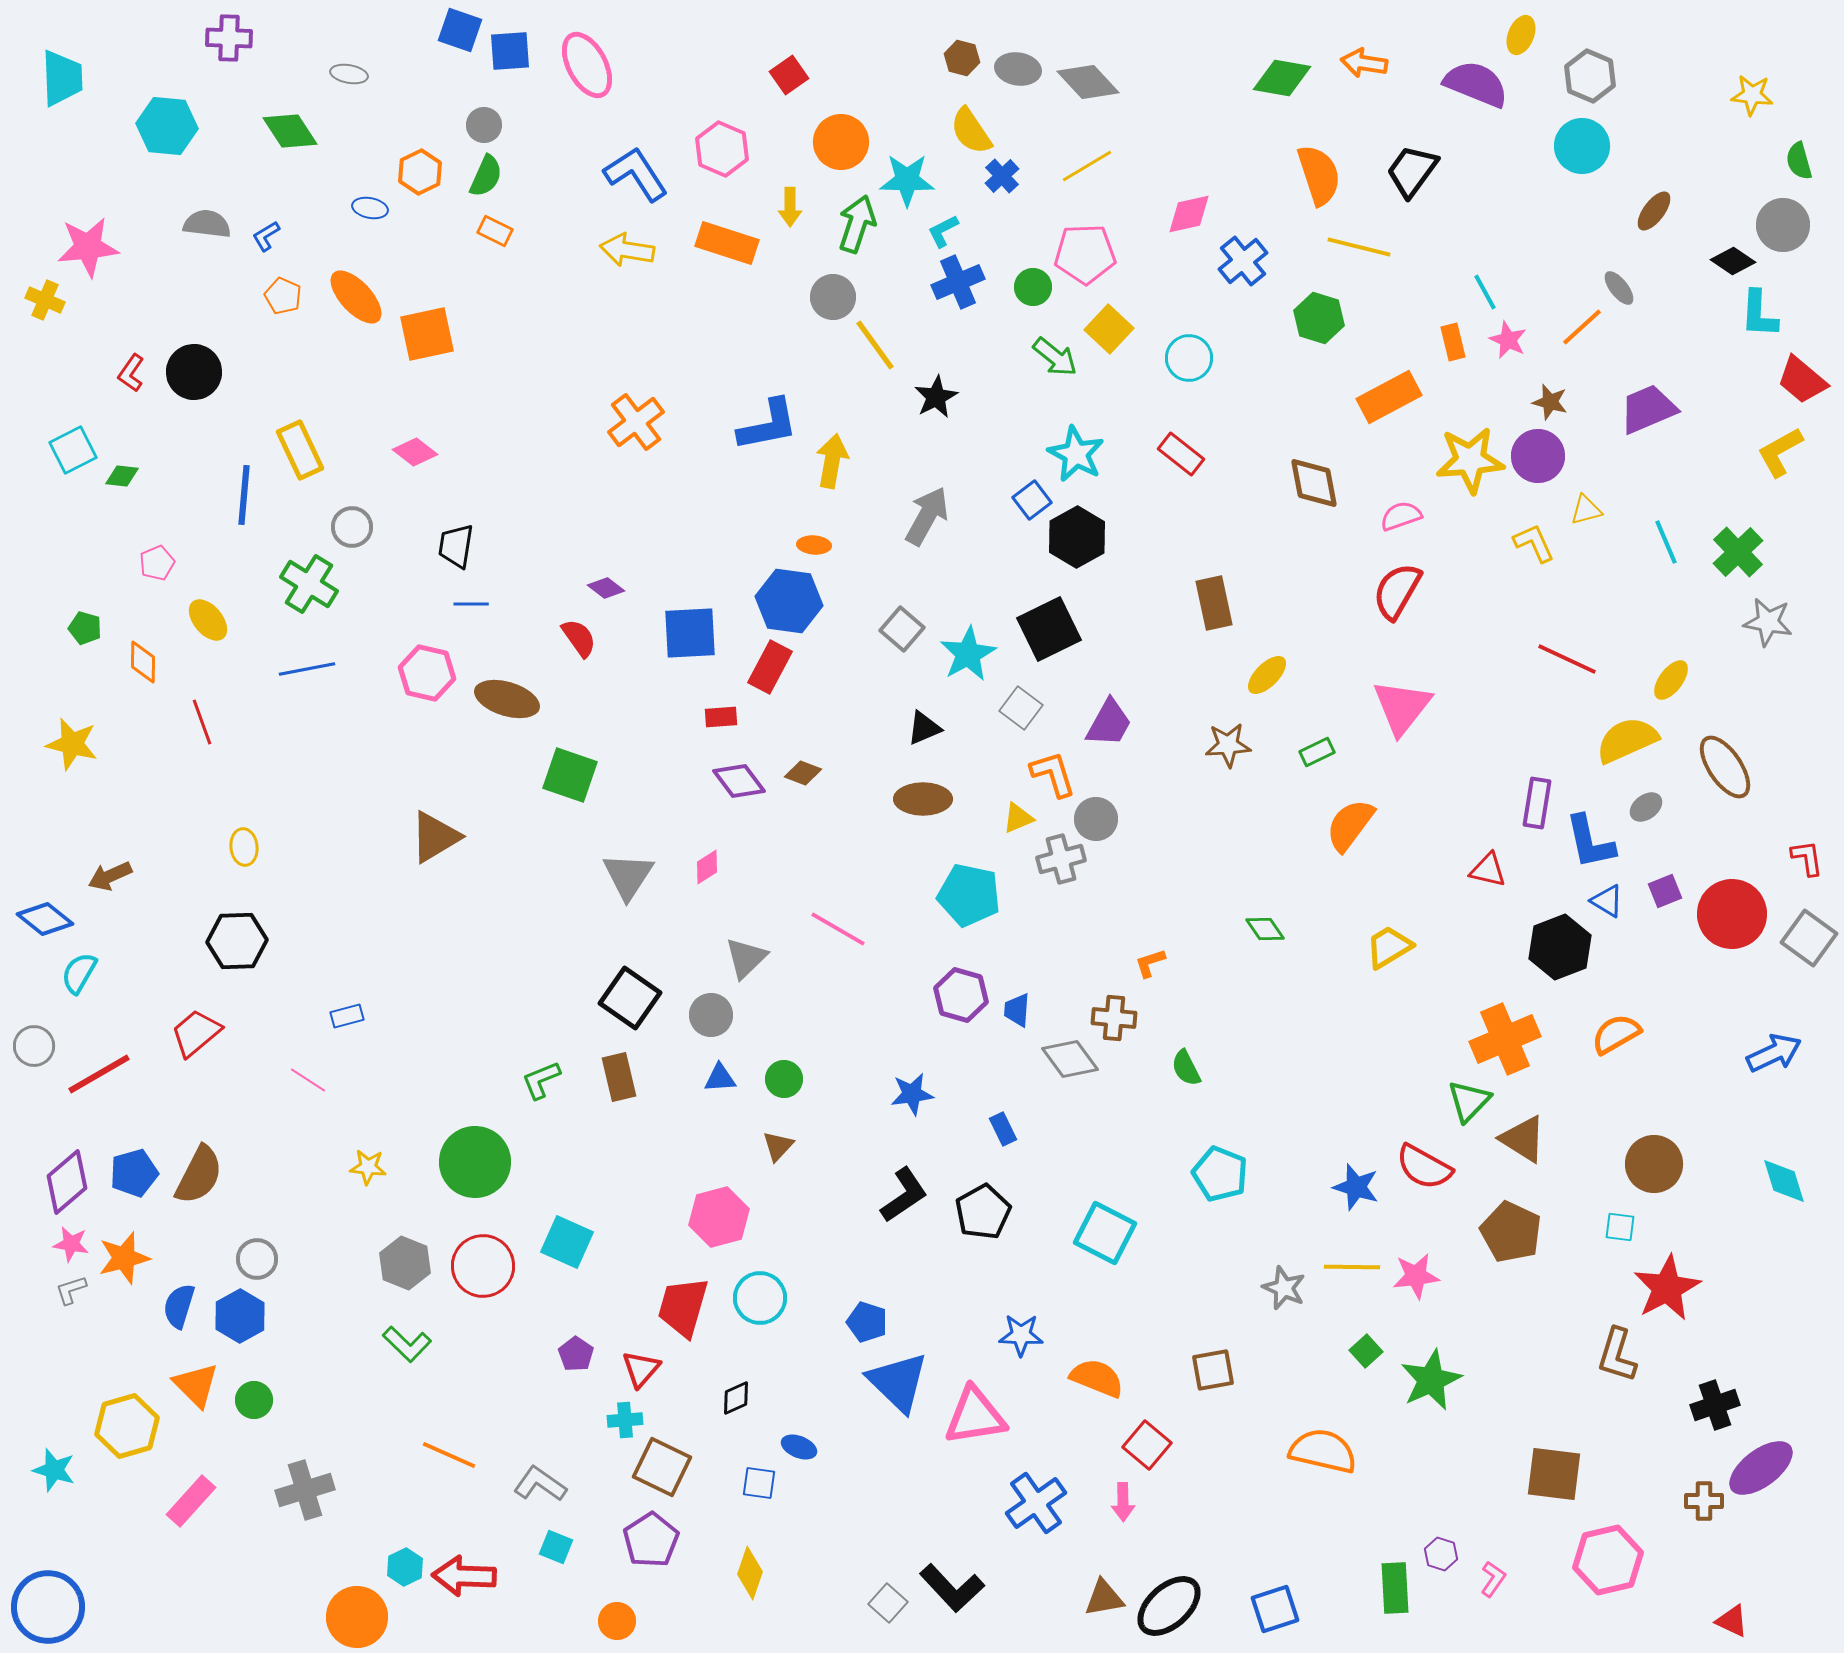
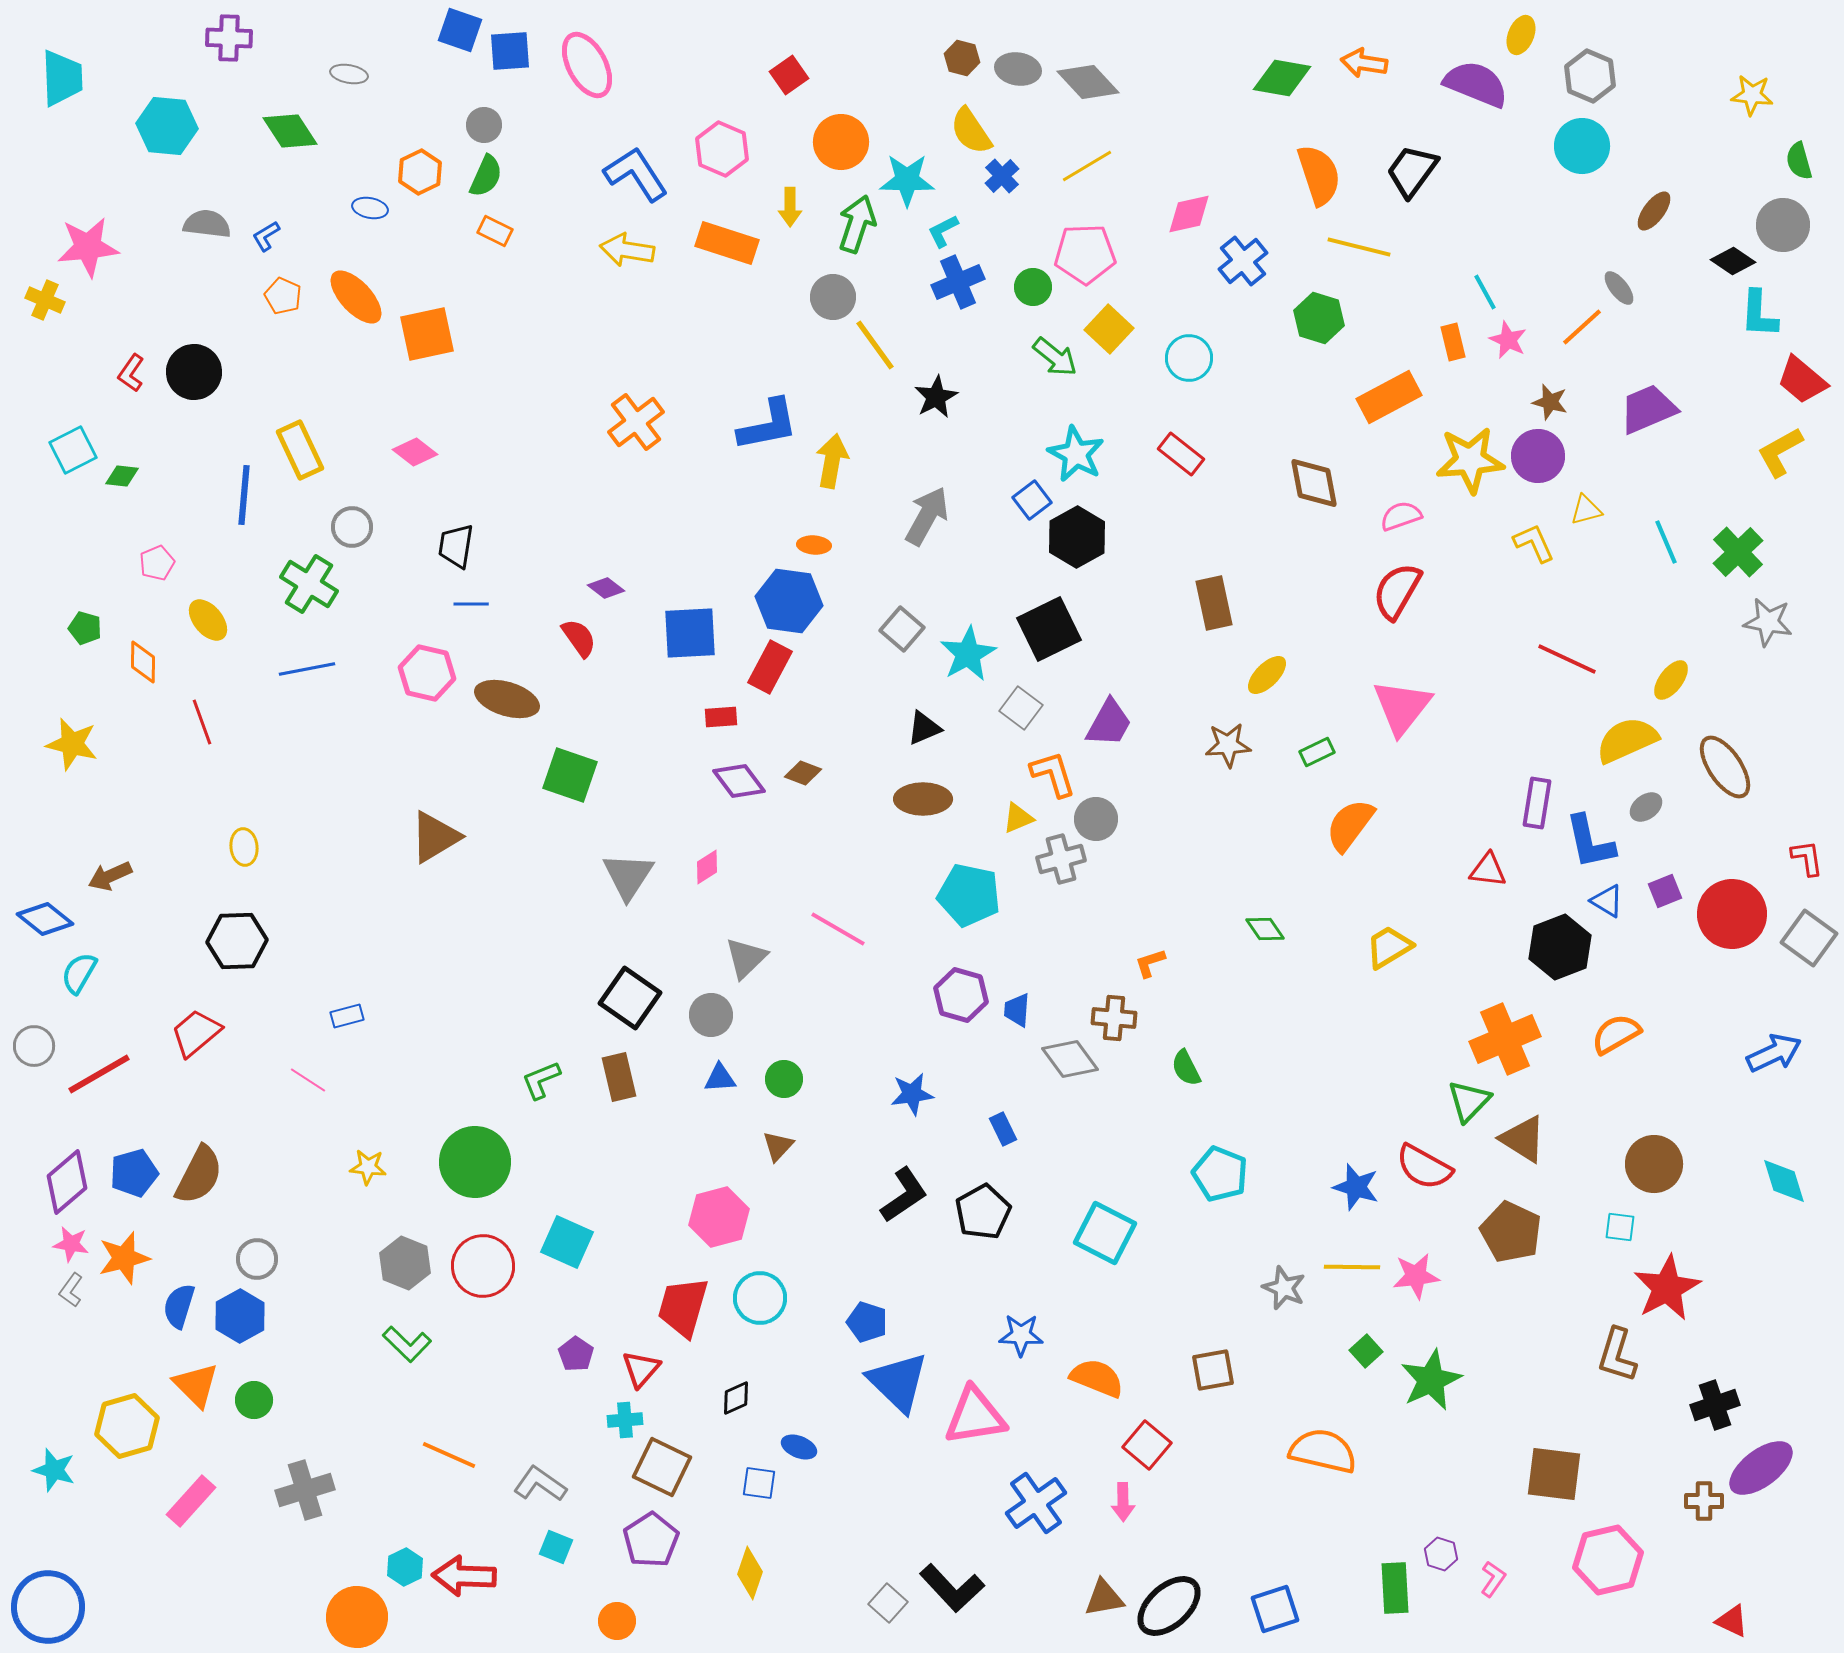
red triangle at (1488, 870): rotated 6 degrees counterclockwise
gray L-shape at (71, 1290): rotated 36 degrees counterclockwise
